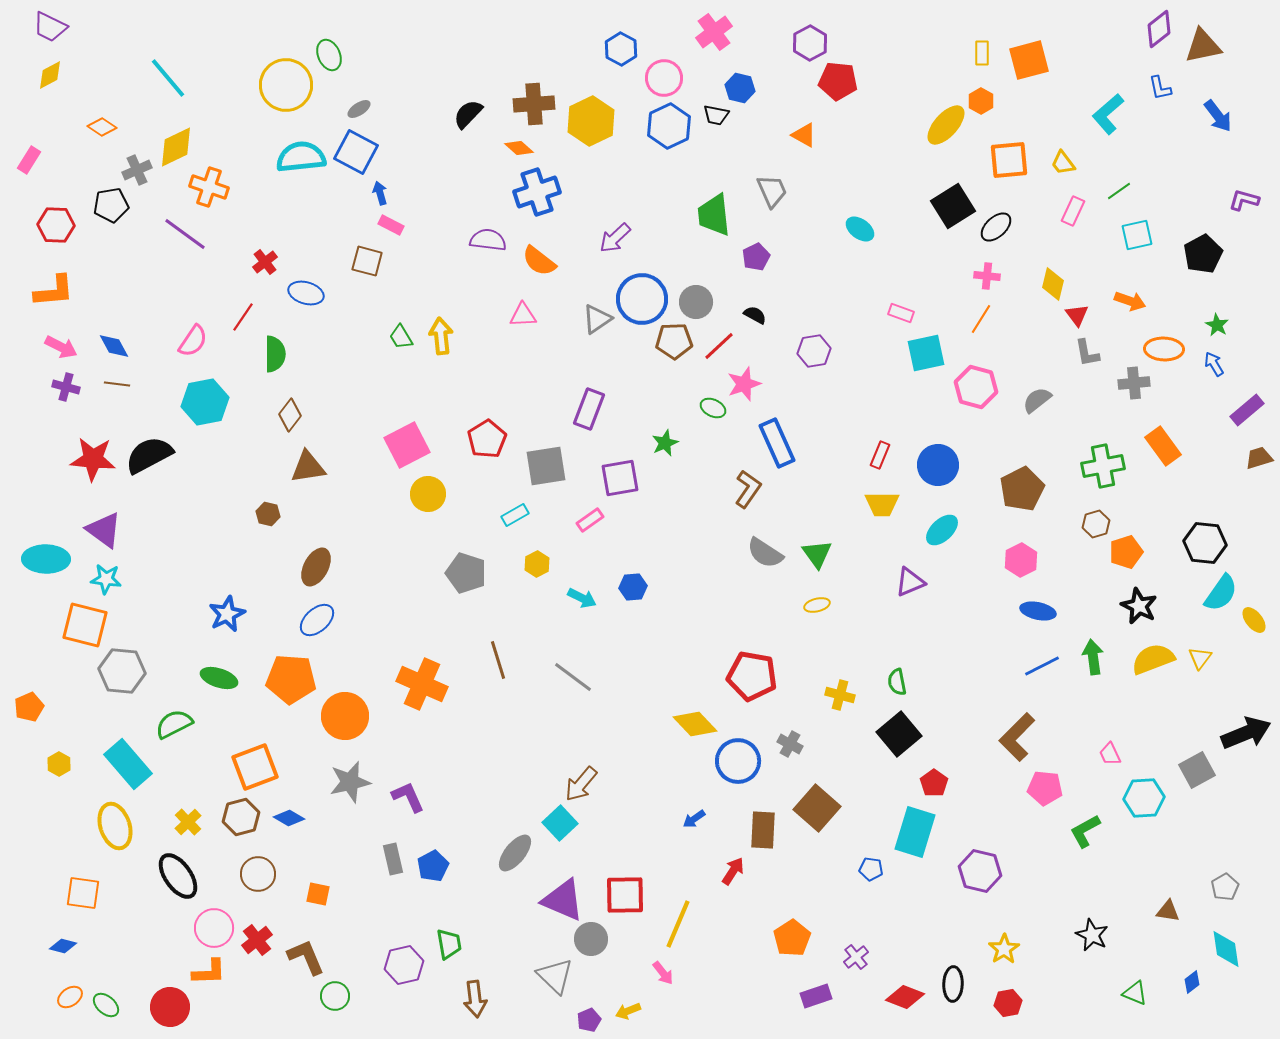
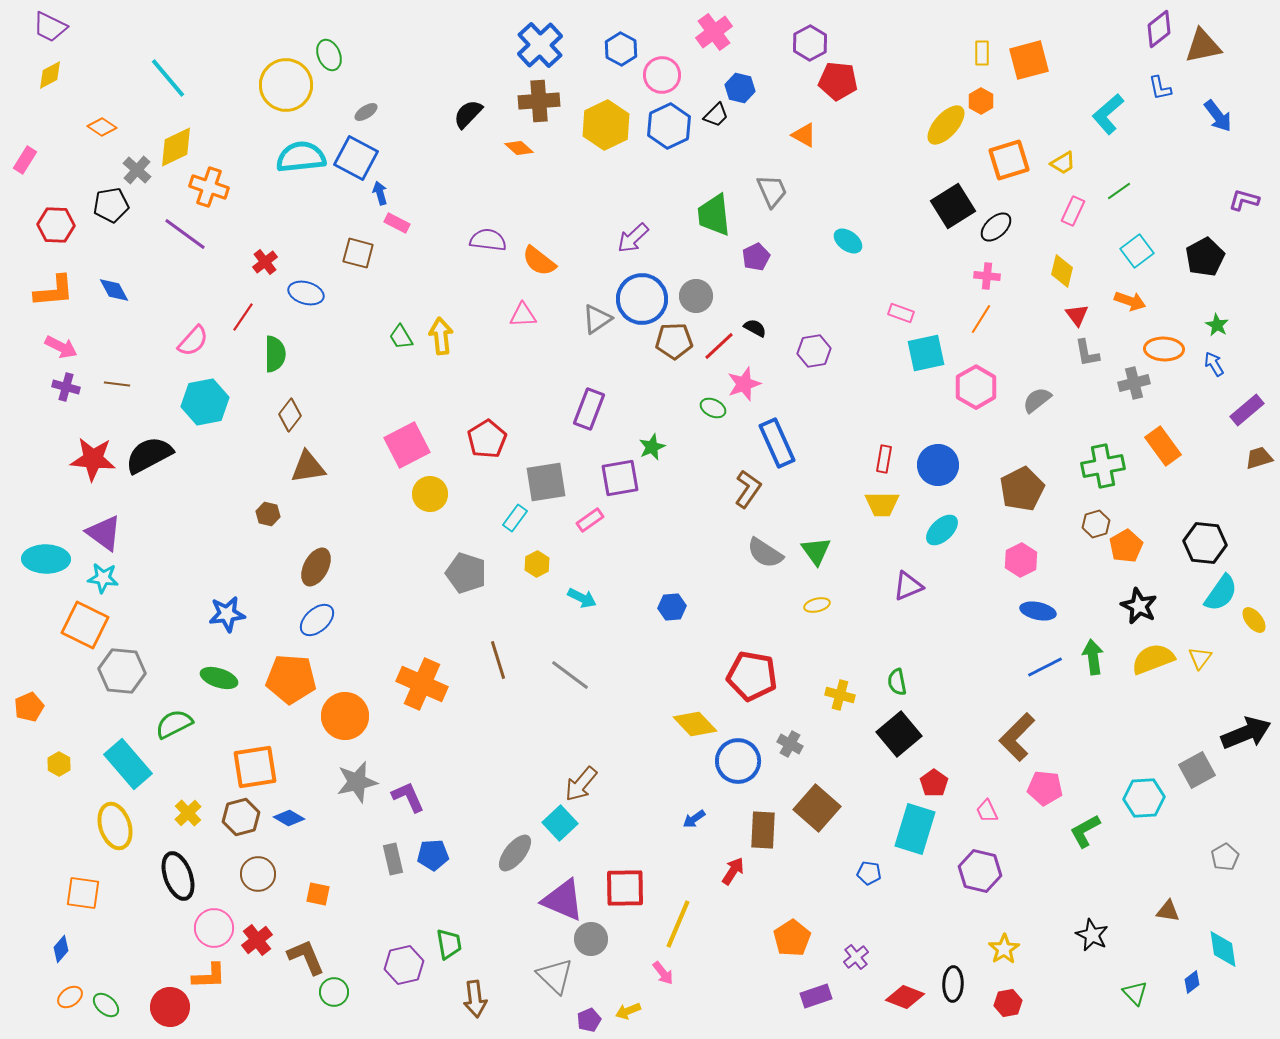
pink circle at (664, 78): moved 2 px left, 3 px up
brown cross at (534, 104): moved 5 px right, 3 px up
gray ellipse at (359, 109): moved 7 px right, 3 px down
black trapezoid at (716, 115): rotated 56 degrees counterclockwise
yellow hexagon at (591, 121): moved 15 px right, 4 px down
blue square at (356, 152): moved 6 px down
pink rectangle at (29, 160): moved 4 px left
orange square at (1009, 160): rotated 12 degrees counterclockwise
yellow trapezoid at (1063, 163): rotated 84 degrees counterclockwise
gray cross at (137, 170): rotated 24 degrees counterclockwise
blue cross at (537, 192): moved 3 px right, 147 px up; rotated 24 degrees counterclockwise
pink rectangle at (391, 225): moved 6 px right, 2 px up
cyan ellipse at (860, 229): moved 12 px left, 12 px down
cyan square at (1137, 235): moved 16 px down; rotated 24 degrees counterclockwise
purple arrow at (615, 238): moved 18 px right
black pentagon at (1203, 254): moved 2 px right, 3 px down
brown square at (367, 261): moved 9 px left, 8 px up
yellow diamond at (1053, 284): moved 9 px right, 13 px up
gray circle at (696, 302): moved 6 px up
black semicircle at (755, 315): moved 13 px down
pink semicircle at (193, 341): rotated 8 degrees clockwise
blue diamond at (114, 346): moved 56 px up
gray cross at (1134, 383): rotated 8 degrees counterclockwise
pink hexagon at (976, 387): rotated 15 degrees clockwise
green star at (665, 443): moved 13 px left, 4 px down
red rectangle at (880, 455): moved 4 px right, 4 px down; rotated 12 degrees counterclockwise
gray square at (546, 466): moved 16 px down
yellow circle at (428, 494): moved 2 px right
cyan rectangle at (515, 515): moved 3 px down; rotated 24 degrees counterclockwise
purple triangle at (104, 530): moved 3 px down
orange pentagon at (1126, 552): moved 6 px up; rotated 12 degrees counterclockwise
green triangle at (817, 554): moved 1 px left, 3 px up
cyan star at (106, 579): moved 3 px left, 1 px up
purple triangle at (910, 582): moved 2 px left, 4 px down
blue hexagon at (633, 587): moved 39 px right, 20 px down
blue star at (227, 614): rotated 18 degrees clockwise
orange square at (85, 625): rotated 12 degrees clockwise
blue line at (1042, 666): moved 3 px right, 1 px down
gray line at (573, 677): moved 3 px left, 2 px up
pink trapezoid at (1110, 754): moved 123 px left, 57 px down
orange square at (255, 767): rotated 12 degrees clockwise
gray star at (350, 782): moved 7 px right
yellow cross at (188, 822): moved 9 px up
cyan rectangle at (915, 832): moved 3 px up
blue pentagon at (433, 866): moved 11 px up; rotated 24 degrees clockwise
blue pentagon at (871, 869): moved 2 px left, 4 px down
black ellipse at (178, 876): rotated 15 degrees clockwise
gray pentagon at (1225, 887): moved 30 px up
red square at (625, 895): moved 7 px up
blue diamond at (63, 946): moved 2 px left, 3 px down; rotated 64 degrees counterclockwise
cyan diamond at (1226, 949): moved 3 px left
orange L-shape at (209, 972): moved 4 px down
green triangle at (1135, 993): rotated 24 degrees clockwise
green circle at (335, 996): moved 1 px left, 4 px up
